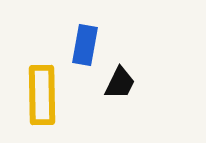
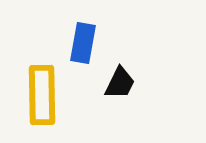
blue rectangle: moved 2 px left, 2 px up
